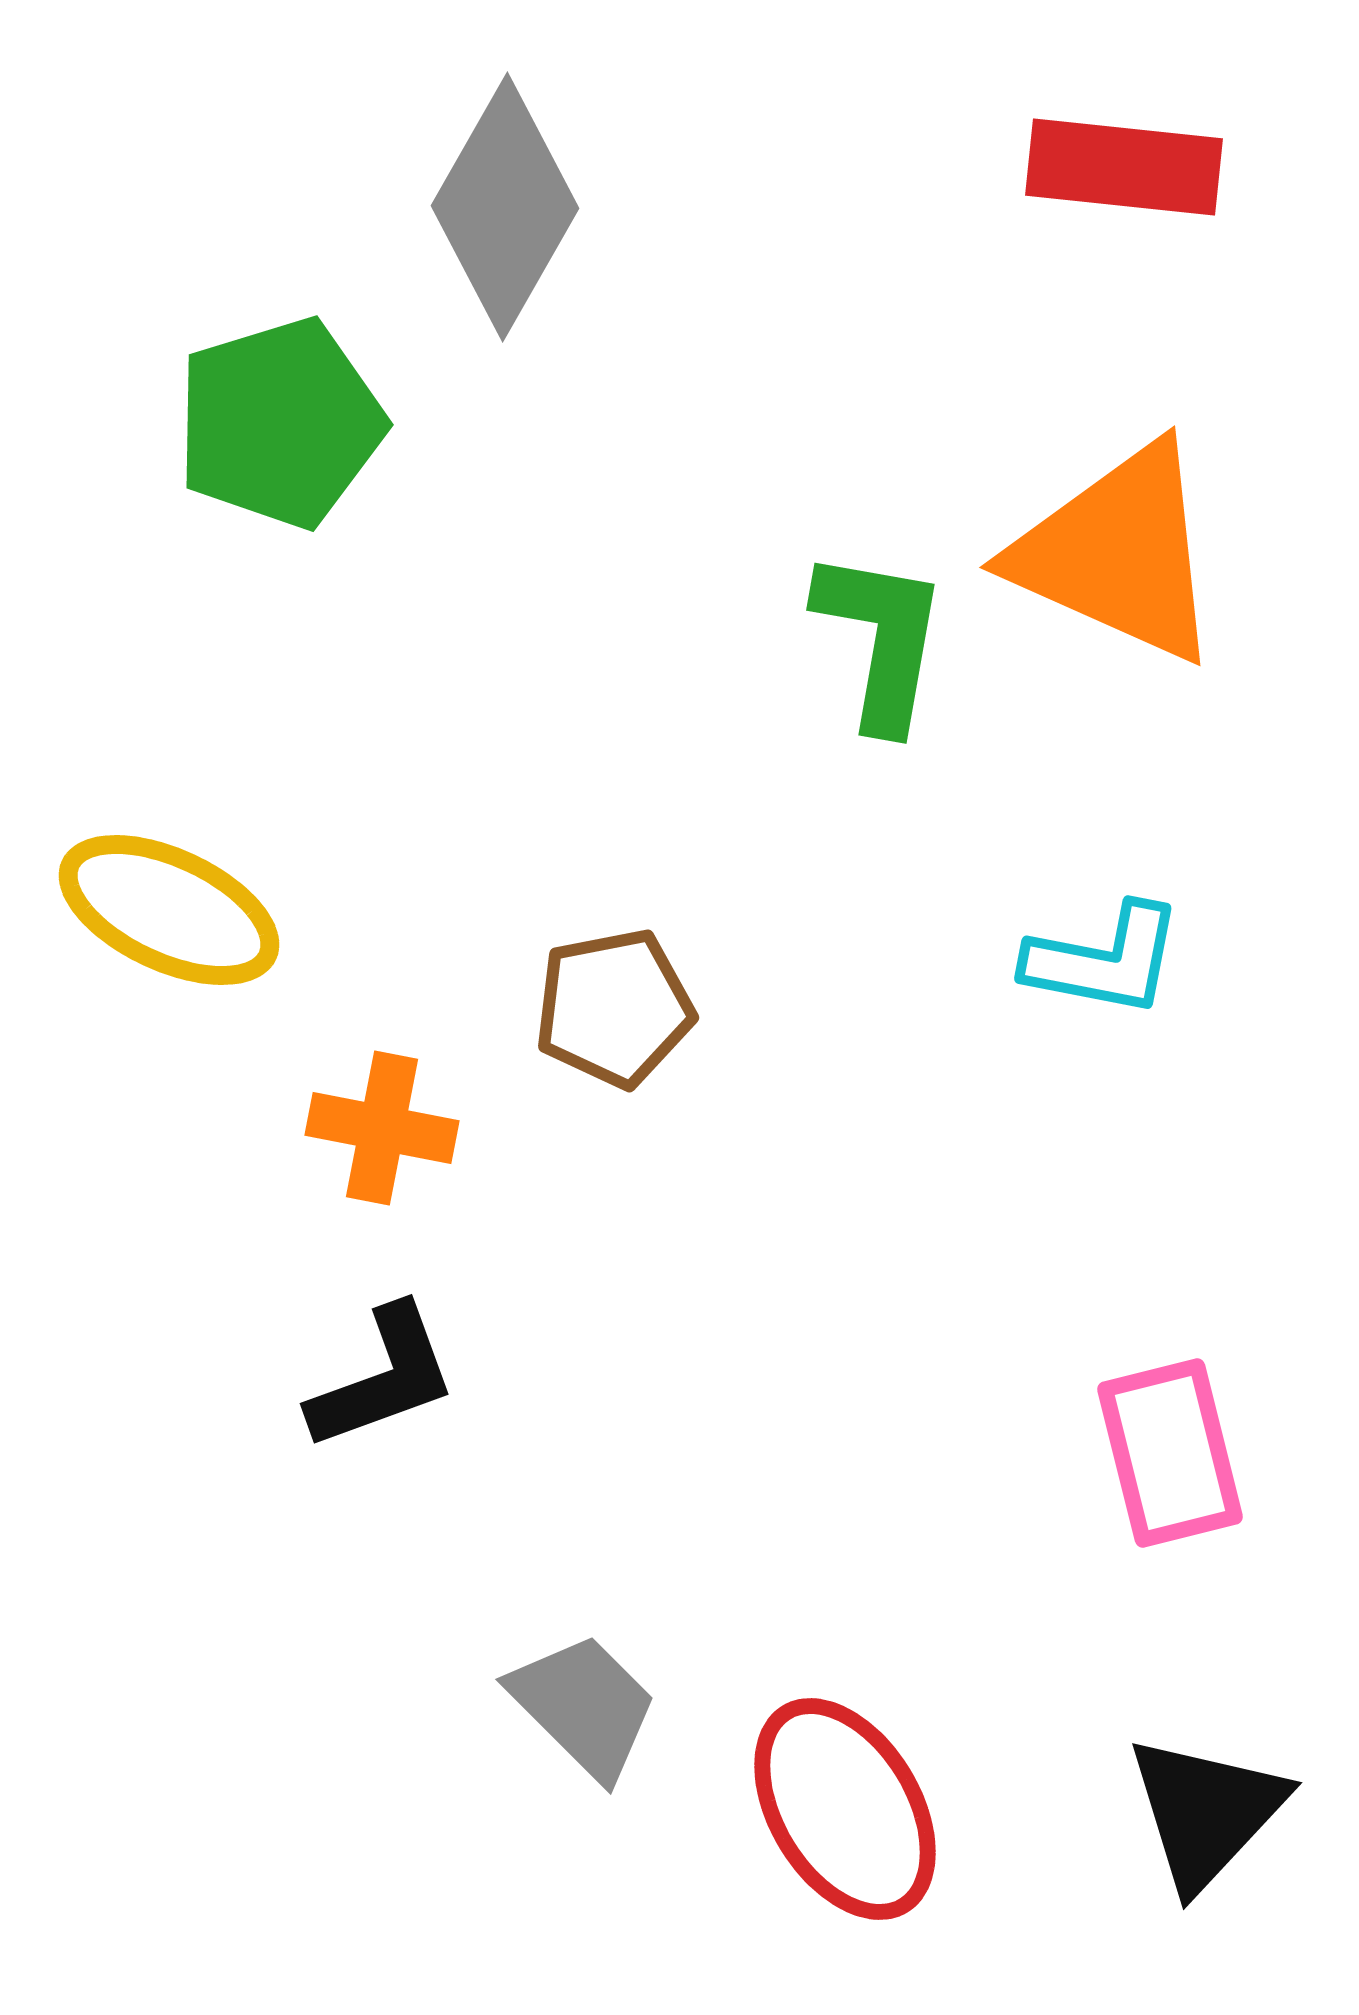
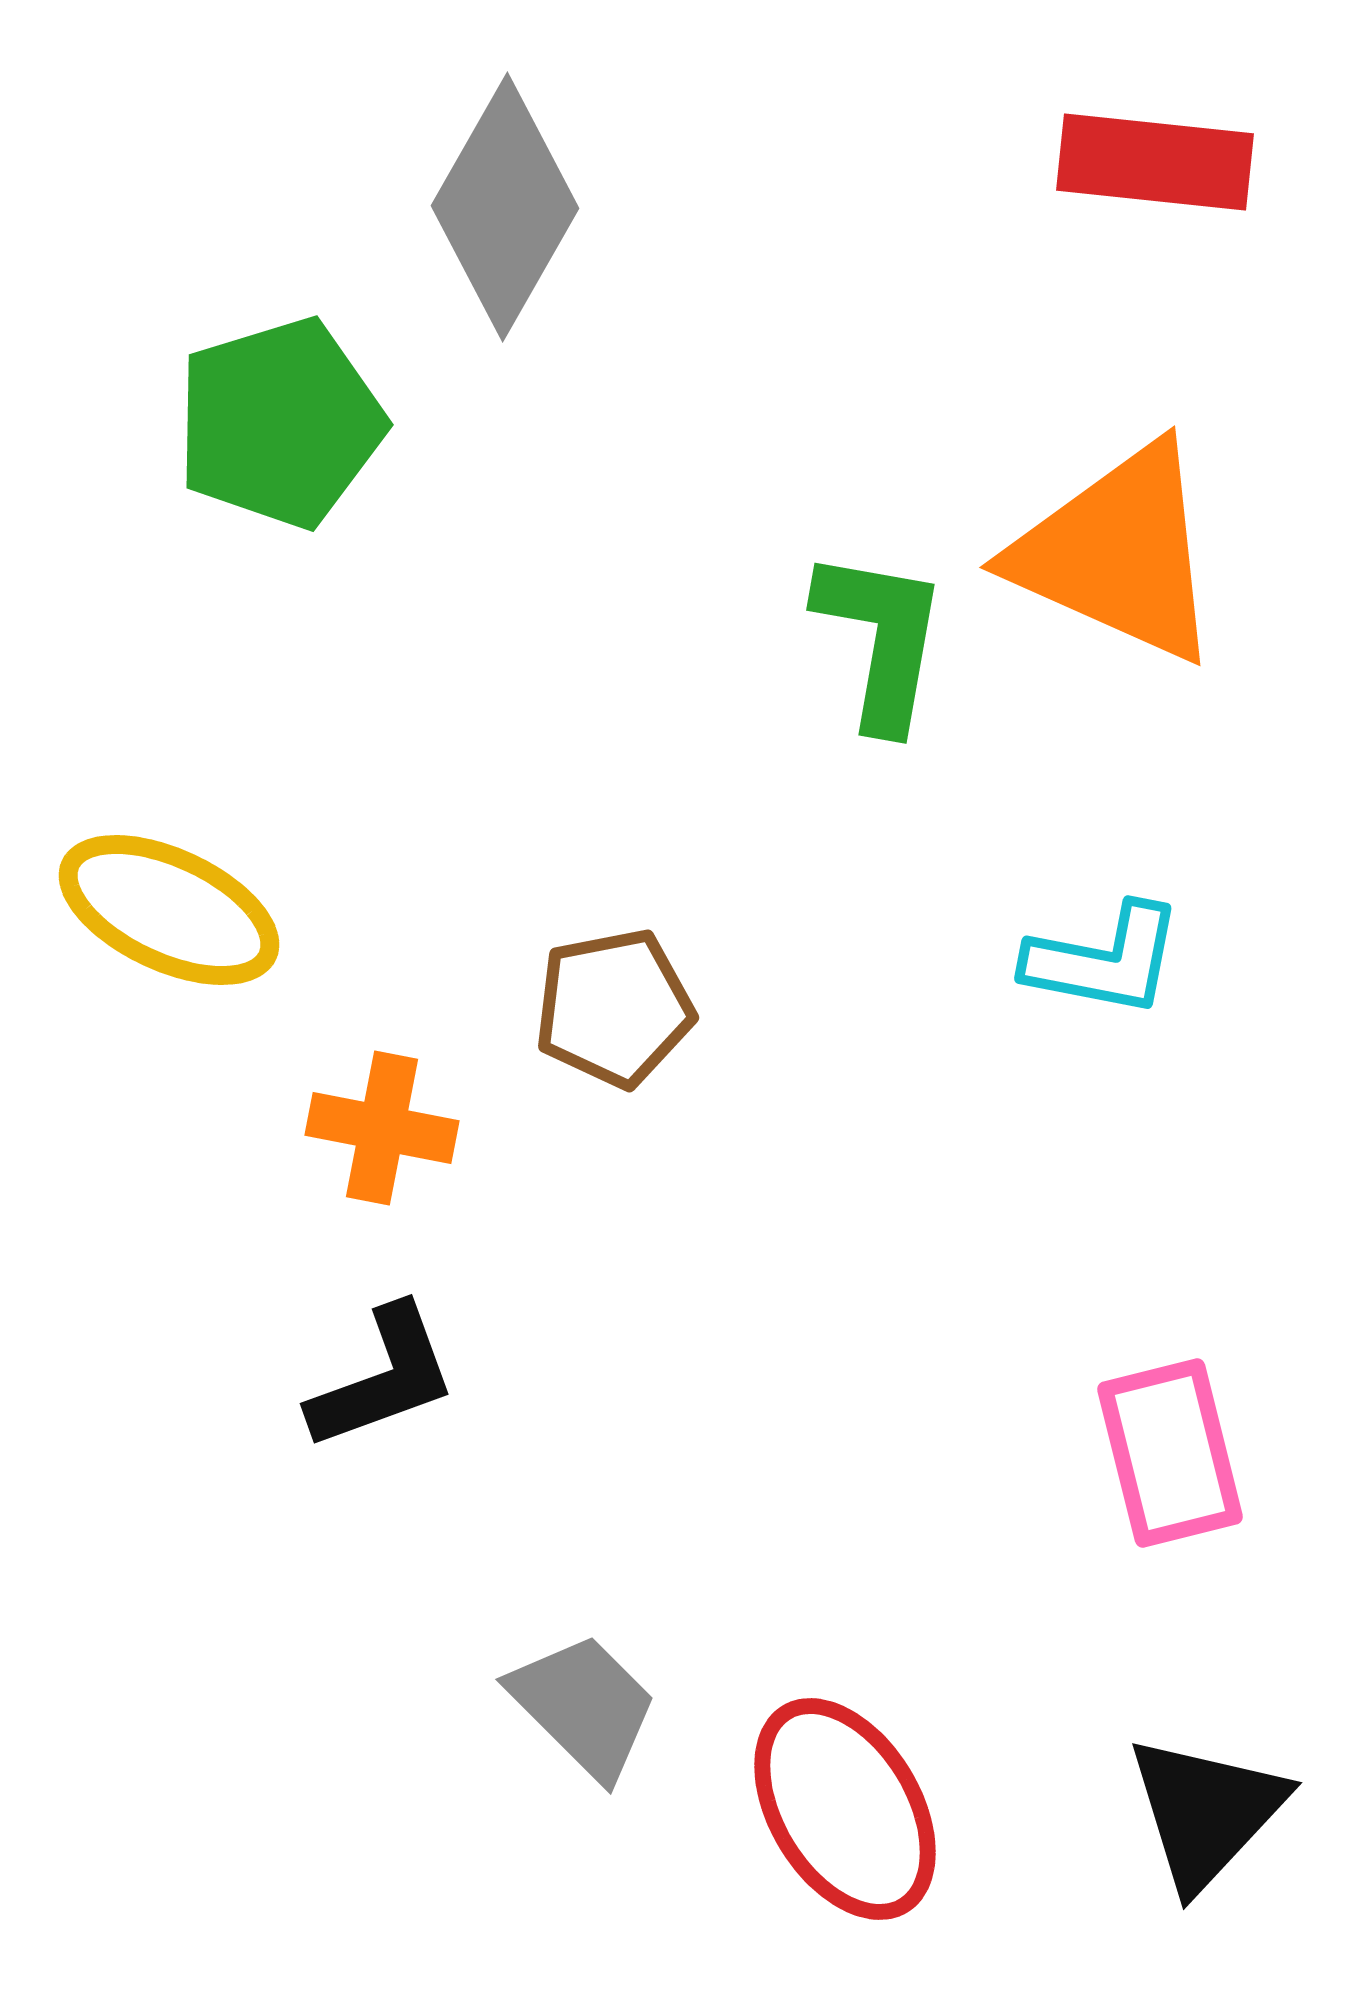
red rectangle: moved 31 px right, 5 px up
